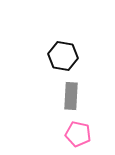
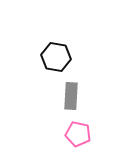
black hexagon: moved 7 px left, 1 px down
